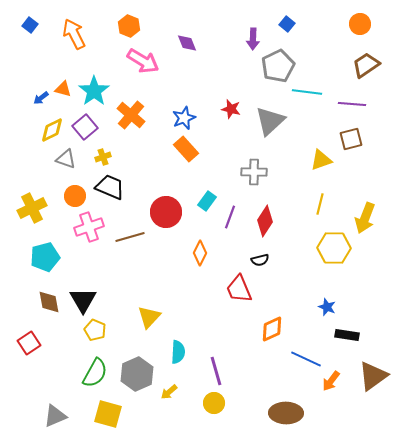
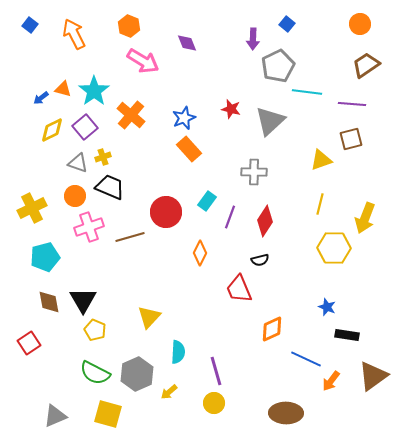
orange rectangle at (186, 149): moved 3 px right
gray triangle at (66, 159): moved 12 px right, 4 px down
green semicircle at (95, 373): rotated 88 degrees clockwise
